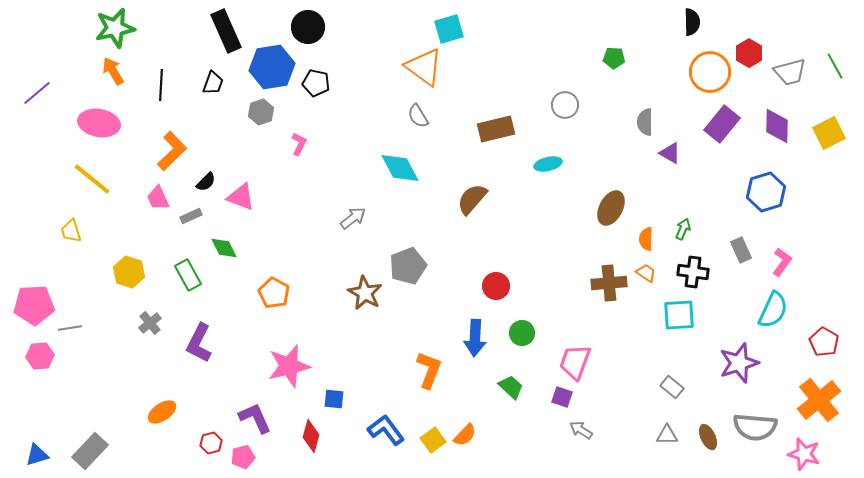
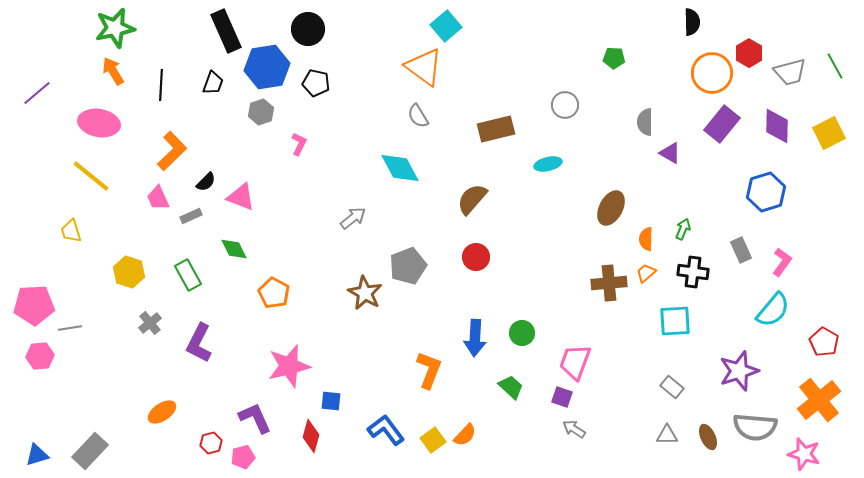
black circle at (308, 27): moved 2 px down
cyan square at (449, 29): moved 3 px left, 3 px up; rotated 24 degrees counterclockwise
blue hexagon at (272, 67): moved 5 px left
orange circle at (710, 72): moved 2 px right, 1 px down
yellow line at (92, 179): moved 1 px left, 3 px up
green diamond at (224, 248): moved 10 px right, 1 px down
orange trapezoid at (646, 273): rotated 75 degrees counterclockwise
red circle at (496, 286): moved 20 px left, 29 px up
cyan semicircle at (773, 310): rotated 15 degrees clockwise
cyan square at (679, 315): moved 4 px left, 6 px down
purple star at (739, 363): moved 8 px down
blue square at (334, 399): moved 3 px left, 2 px down
gray arrow at (581, 430): moved 7 px left, 1 px up
